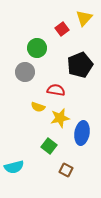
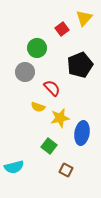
red semicircle: moved 4 px left, 2 px up; rotated 36 degrees clockwise
